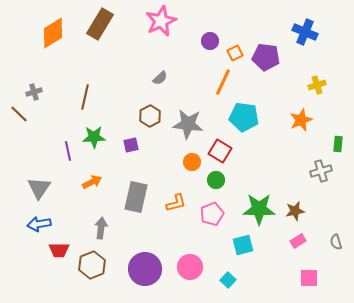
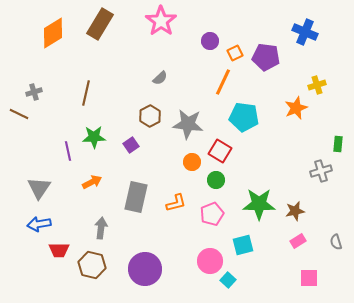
pink star at (161, 21): rotated 12 degrees counterclockwise
brown line at (85, 97): moved 1 px right, 4 px up
brown line at (19, 114): rotated 18 degrees counterclockwise
orange star at (301, 120): moved 5 px left, 12 px up
purple square at (131, 145): rotated 21 degrees counterclockwise
green star at (259, 209): moved 5 px up
brown hexagon at (92, 265): rotated 24 degrees counterclockwise
pink circle at (190, 267): moved 20 px right, 6 px up
